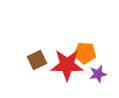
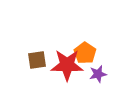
orange pentagon: rotated 30 degrees clockwise
brown square: rotated 18 degrees clockwise
